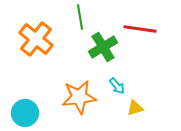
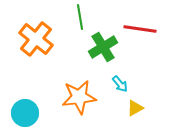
cyan arrow: moved 3 px right, 2 px up
yellow triangle: rotated 12 degrees counterclockwise
